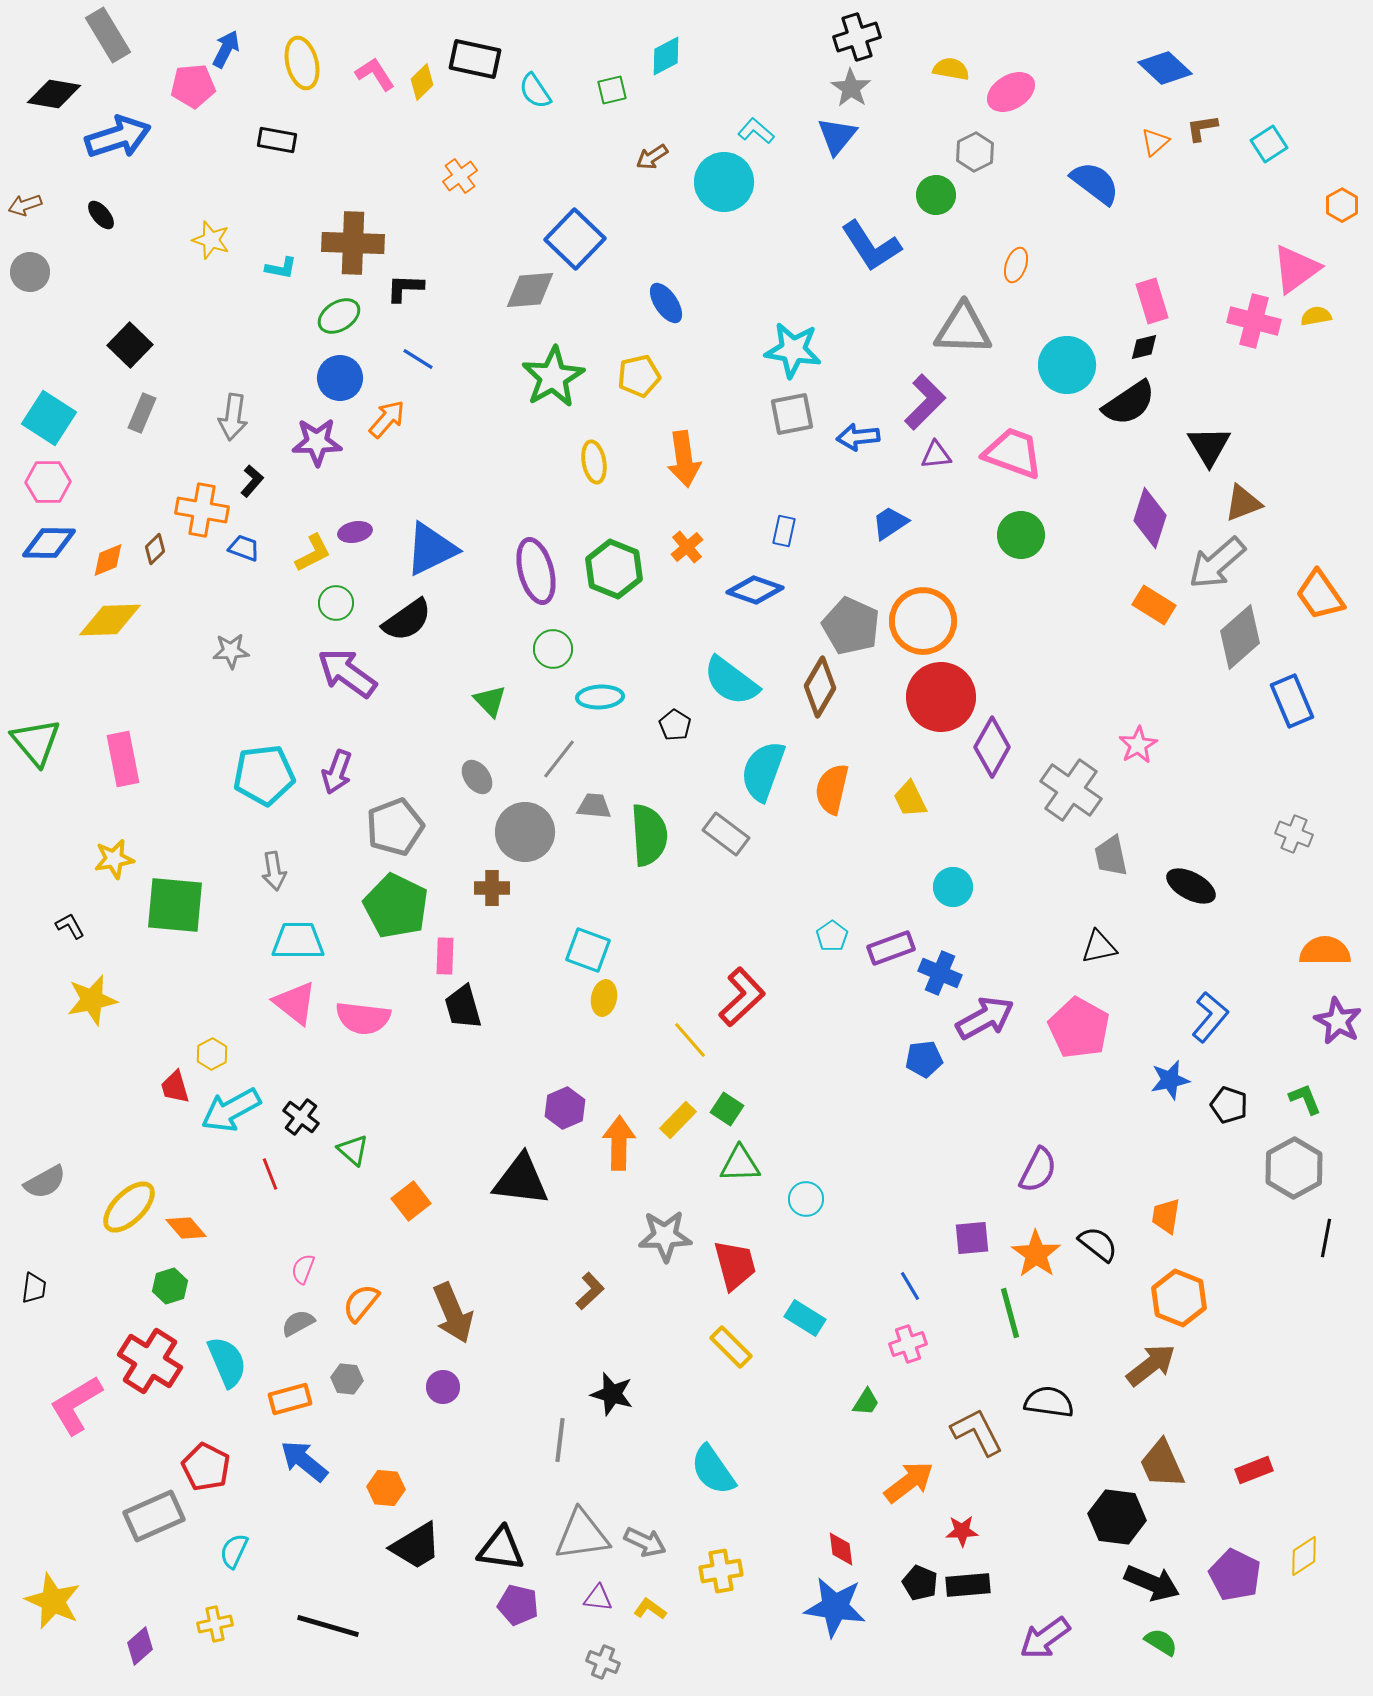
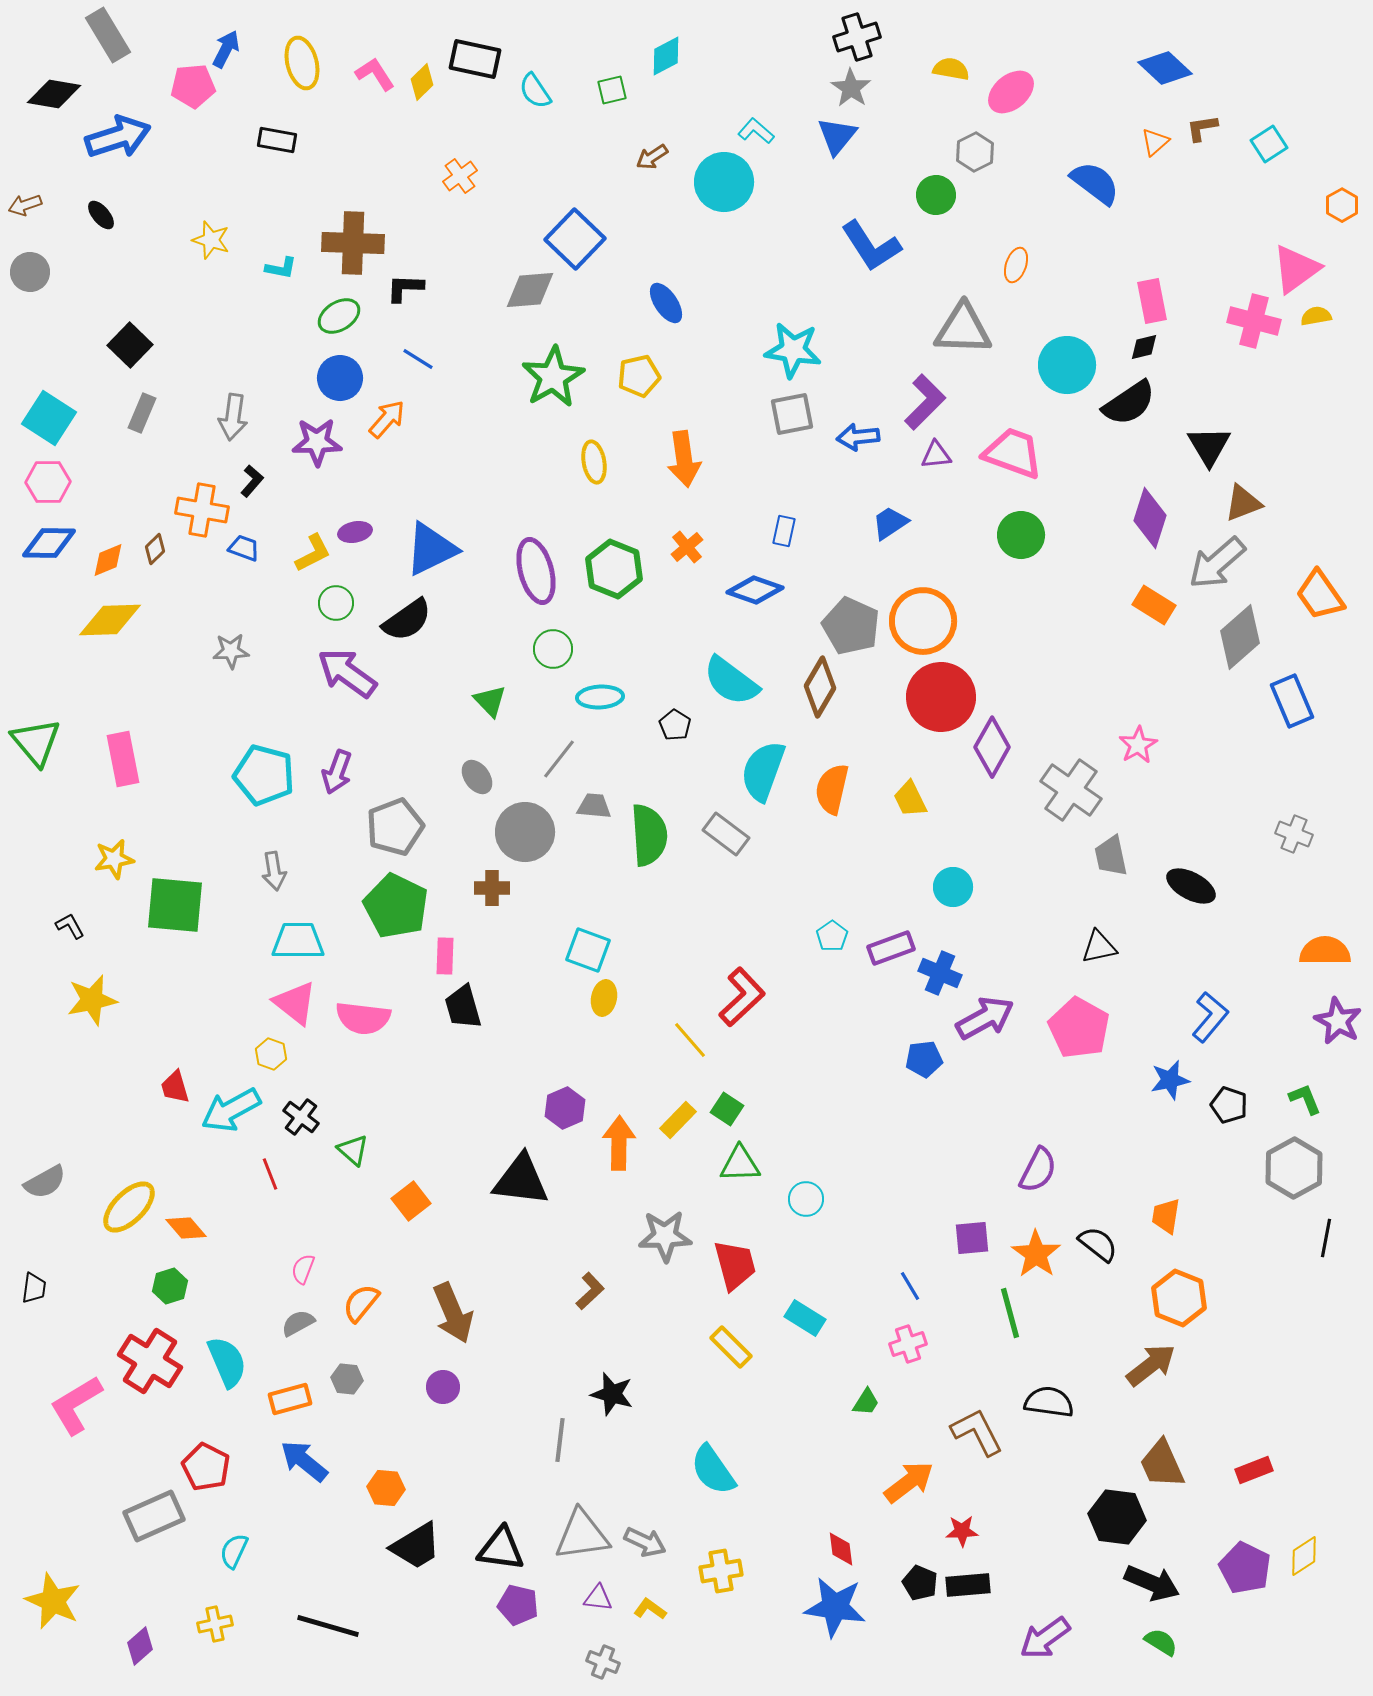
pink ellipse at (1011, 92): rotated 9 degrees counterclockwise
pink rectangle at (1152, 301): rotated 6 degrees clockwise
cyan pentagon at (264, 775): rotated 22 degrees clockwise
yellow hexagon at (212, 1054): moved 59 px right; rotated 12 degrees counterclockwise
purple pentagon at (1235, 1575): moved 10 px right, 7 px up
